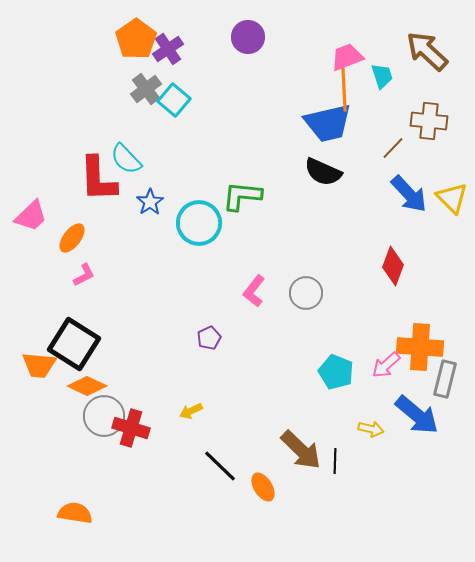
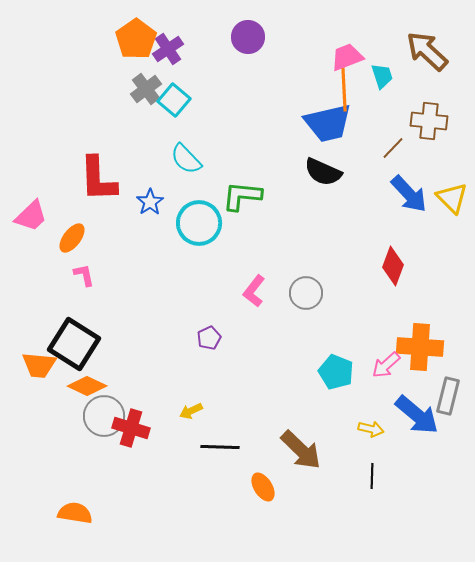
cyan semicircle at (126, 159): moved 60 px right
pink L-shape at (84, 275): rotated 75 degrees counterclockwise
gray rectangle at (445, 379): moved 3 px right, 17 px down
black line at (335, 461): moved 37 px right, 15 px down
black line at (220, 466): moved 19 px up; rotated 42 degrees counterclockwise
